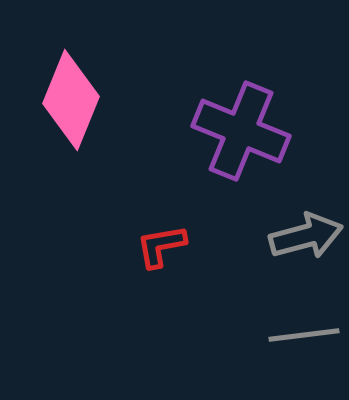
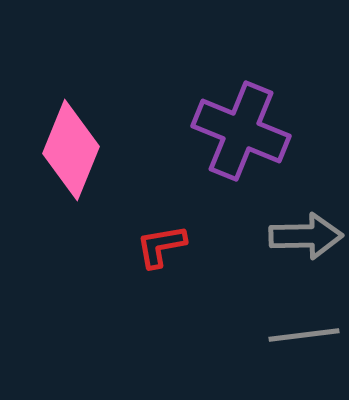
pink diamond: moved 50 px down
gray arrow: rotated 14 degrees clockwise
